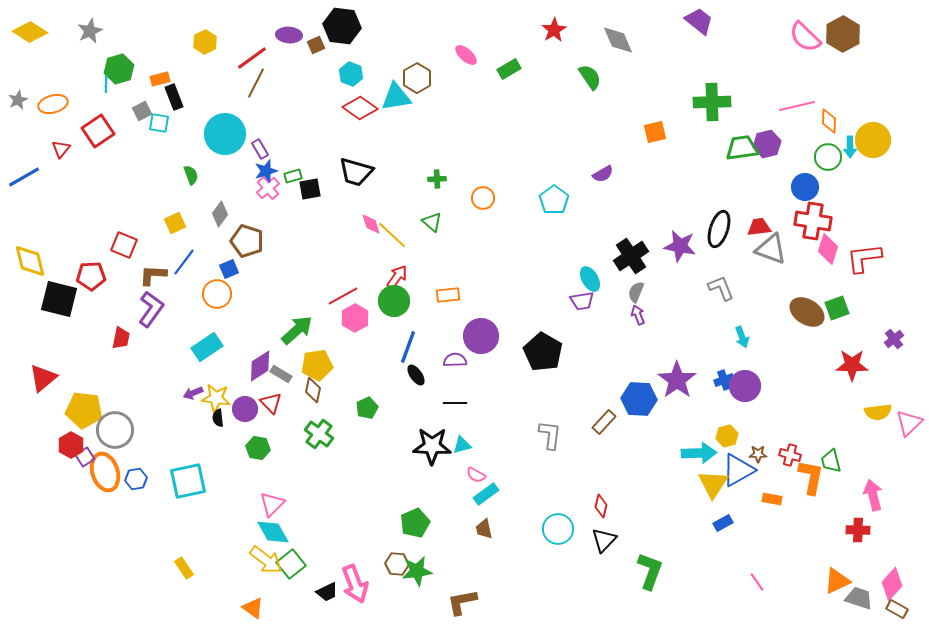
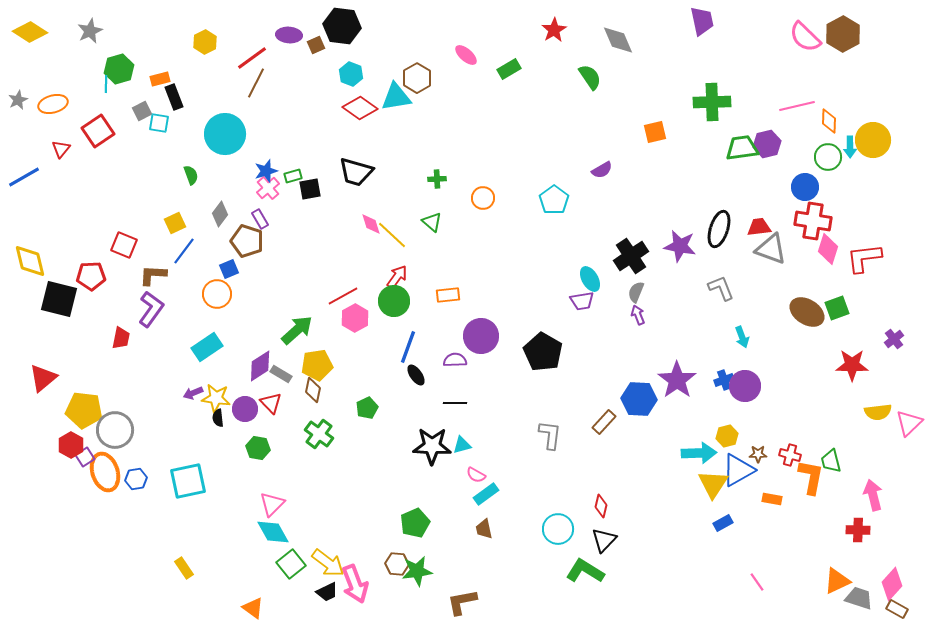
purple trapezoid at (699, 21): moved 3 px right; rotated 40 degrees clockwise
purple rectangle at (260, 149): moved 70 px down
purple semicircle at (603, 174): moved 1 px left, 4 px up
blue line at (184, 262): moved 11 px up
yellow arrow at (266, 560): moved 62 px right, 3 px down
green L-shape at (650, 571): moved 65 px left; rotated 78 degrees counterclockwise
